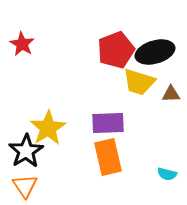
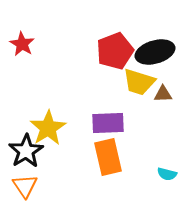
red pentagon: moved 1 px left, 1 px down
brown triangle: moved 8 px left
